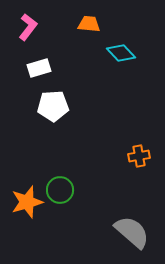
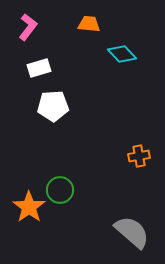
cyan diamond: moved 1 px right, 1 px down
orange star: moved 2 px right, 5 px down; rotated 20 degrees counterclockwise
